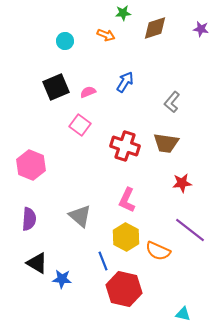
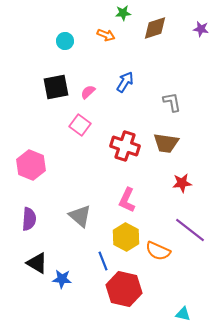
black square: rotated 12 degrees clockwise
pink semicircle: rotated 21 degrees counterclockwise
gray L-shape: rotated 130 degrees clockwise
